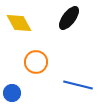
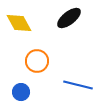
black ellipse: rotated 15 degrees clockwise
orange circle: moved 1 px right, 1 px up
blue circle: moved 9 px right, 1 px up
